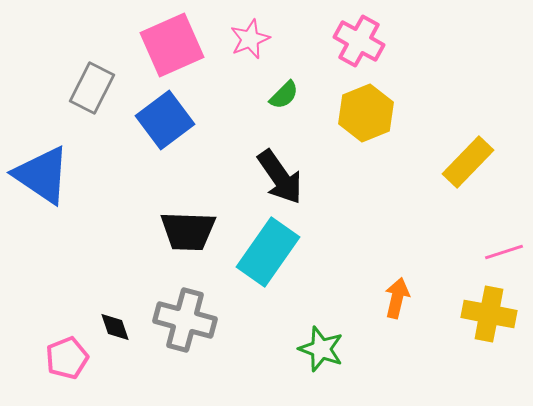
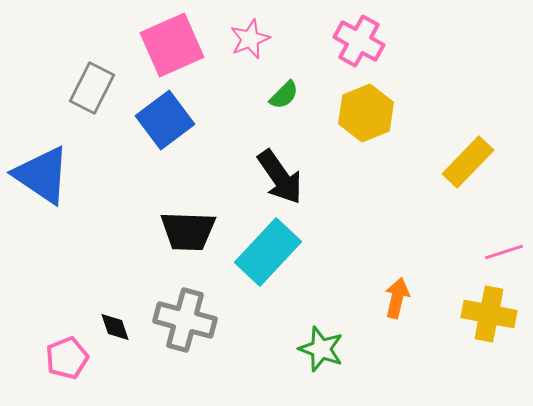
cyan rectangle: rotated 8 degrees clockwise
